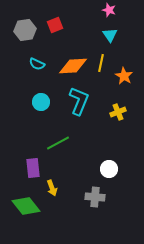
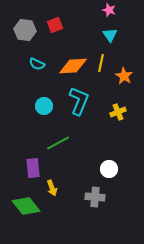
gray hexagon: rotated 15 degrees clockwise
cyan circle: moved 3 px right, 4 px down
